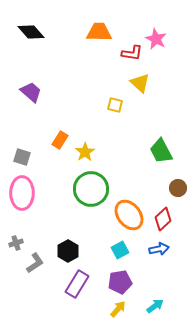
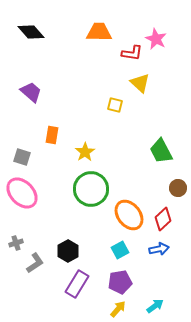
orange rectangle: moved 8 px left, 5 px up; rotated 24 degrees counterclockwise
pink ellipse: rotated 44 degrees counterclockwise
